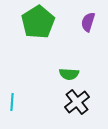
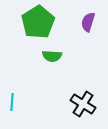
green semicircle: moved 17 px left, 18 px up
black cross: moved 6 px right, 2 px down; rotated 20 degrees counterclockwise
